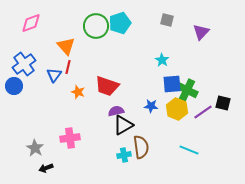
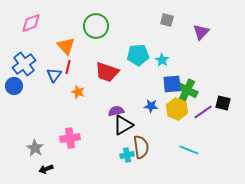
cyan pentagon: moved 18 px right, 32 px down; rotated 15 degrees clockwise
red trapezoid: moved 14 px up
cyan cross: moved 3 px right
black arrow: moved 1 px down
